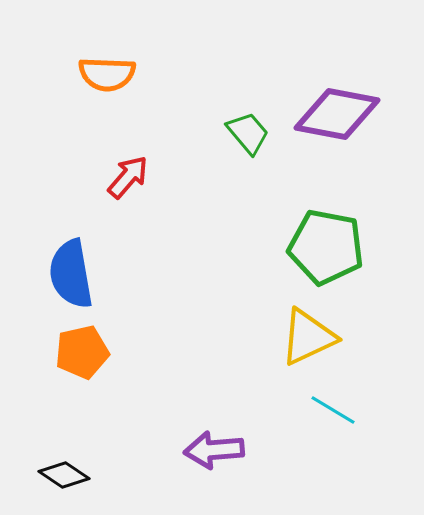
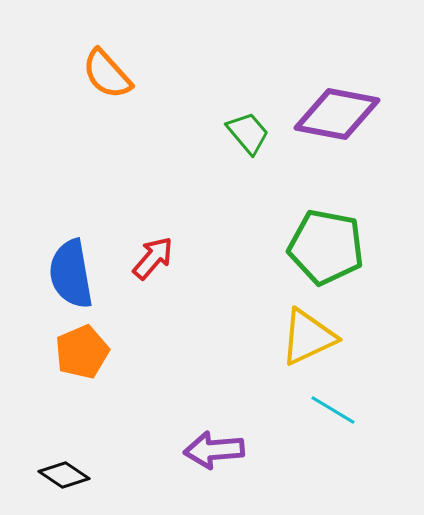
orange semicircle: rotated 46 degrees clockwise
red arrow: moved 25 px right, 81 px down
orange pentagon: rotated 10 degrees counterclockwise
